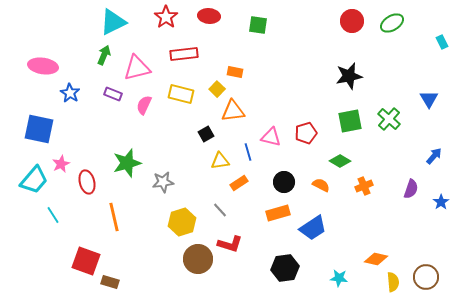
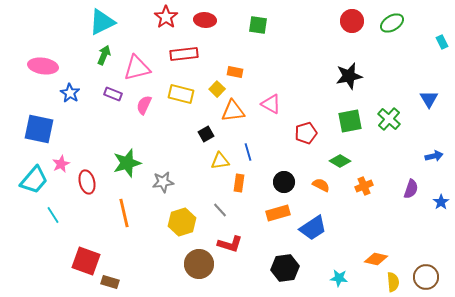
red ellipse at (209, 16): moved 4 px left, 4 px down
cyan triangle at (113, 22): moved 11 px left
pink triangle at (271, 137): moved 33 px up; rotated 15 degrees clockwise
blue arrow at (434, 156): rotated 36 degrees clockwise
orange rectangle at (239, 183): rotated 48 degrees counterclockwise
orange line at (114, 217): moved 10 px right, 4 px up
brown circle at (198, 259): moved 1 px right, 5 px down
